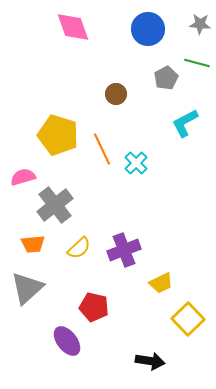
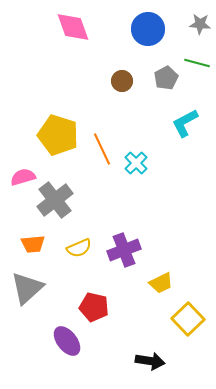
brown circle: moved 6 px right, 13 px up
gray cross: moved 5 px up
yellow semicircle: rotated 20 degrees clockwise
